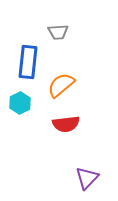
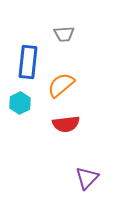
gray trapezoid: moved 6 px right, 2 px down
